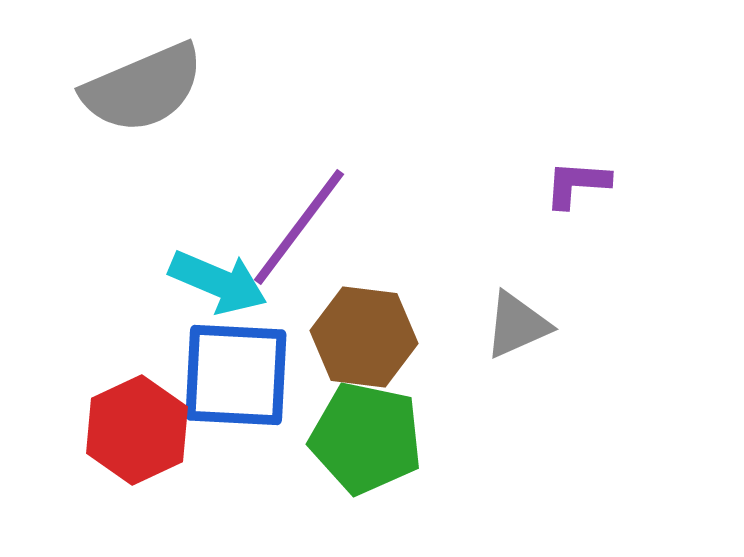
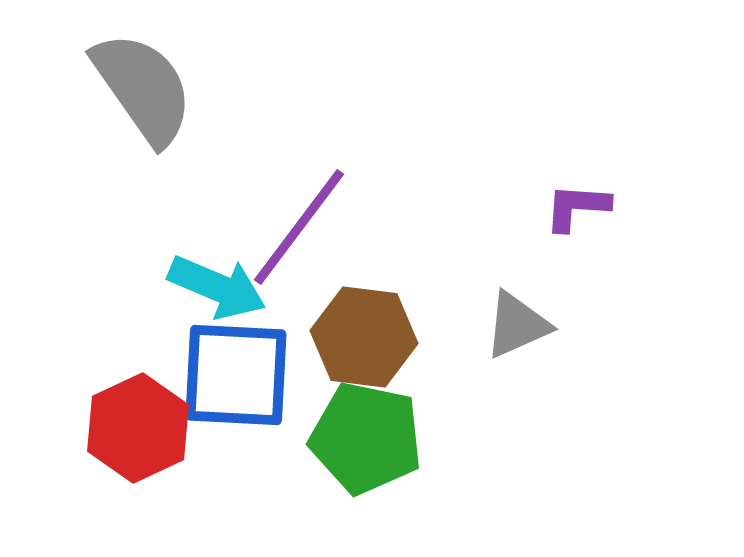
gray semicircle: rotated 102 degrees counterclockwise
purple L-shape: moved 23 px down
cyan arrow: moved 1 px left, 5 px down
red hexagon: moved 1 px right, 2 px up
